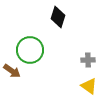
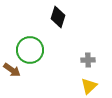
brown arrow: moved 1 px up
yellow triangle: rotated 42 degrees clockwise
